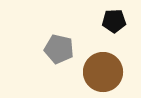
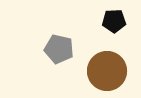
brown circle: moved 4 px right, 1 px up
